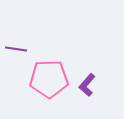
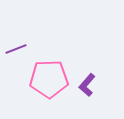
purple line: rotated 30 degrees counterclockwise
